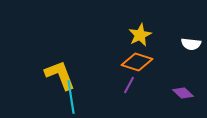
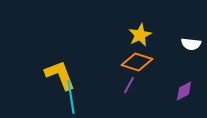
purple diamond: moved 1 px right, 2 px up; rotated 70 degrees counterclockwise
